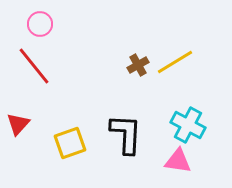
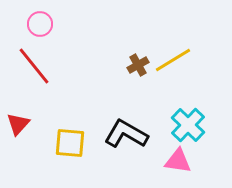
yellow line: moved 2 px left, 2 px up
cyan cross: rotated 16 degrees clockwise
black L-shape: rotated 63 degrees counterclockwise
yellow square: rotated 24 degrees clockwise
